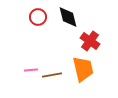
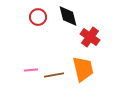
black diamond: moved 1 px up
red cross: moved 4 px up
brown line: moved 2 px right
